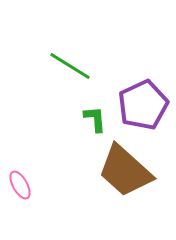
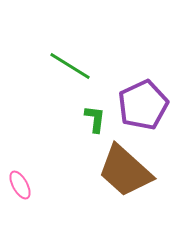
green L-shape: rotated 12 degrees clockwise
